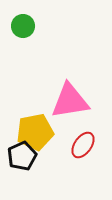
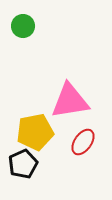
red ellipse: moved 3 px up
black pentagon: moved 1 px right, 8 px down
